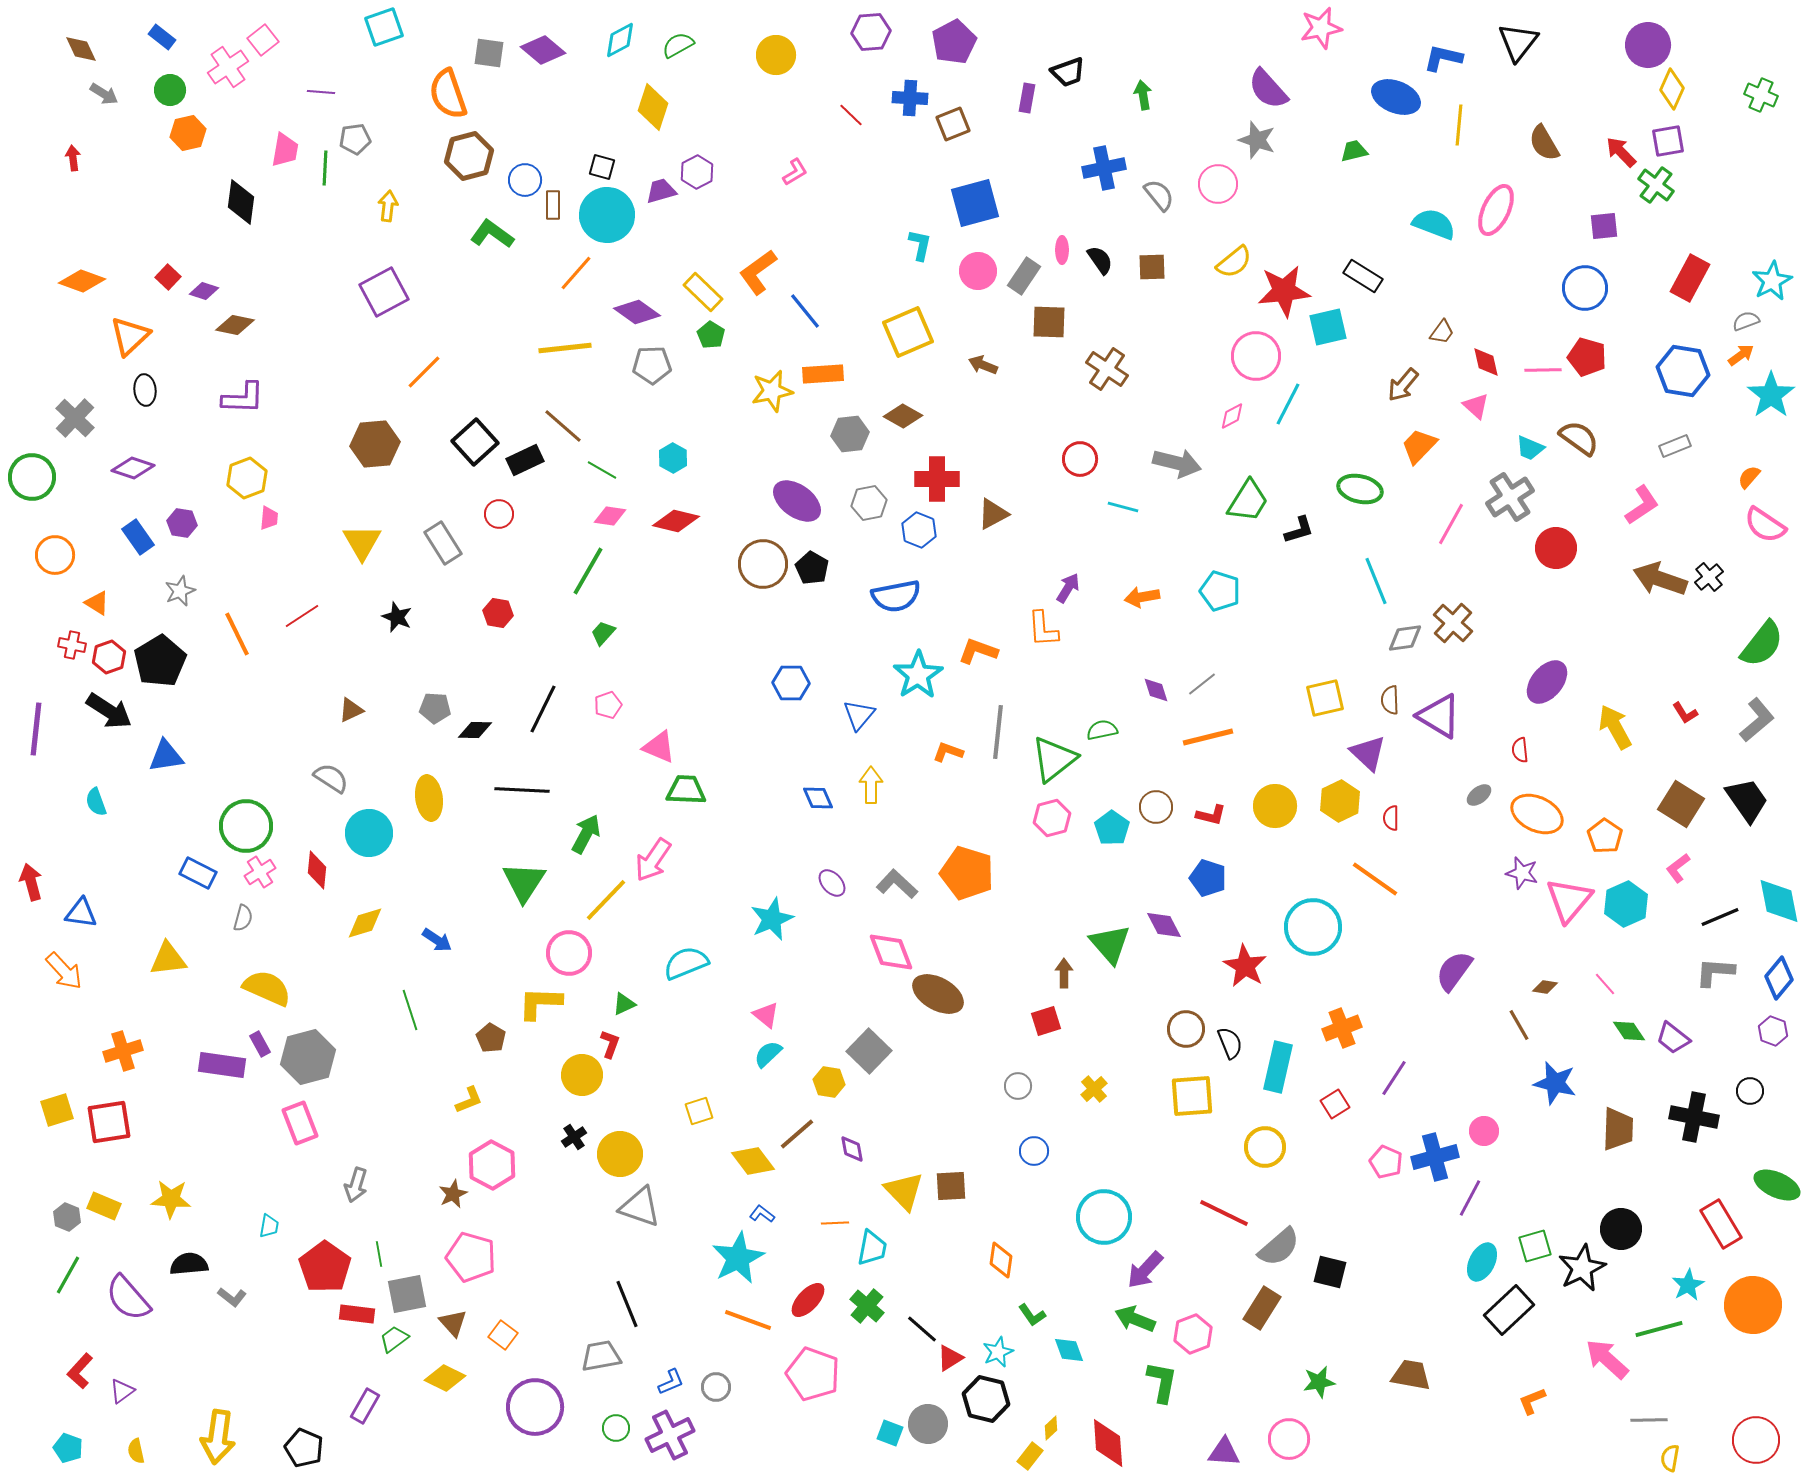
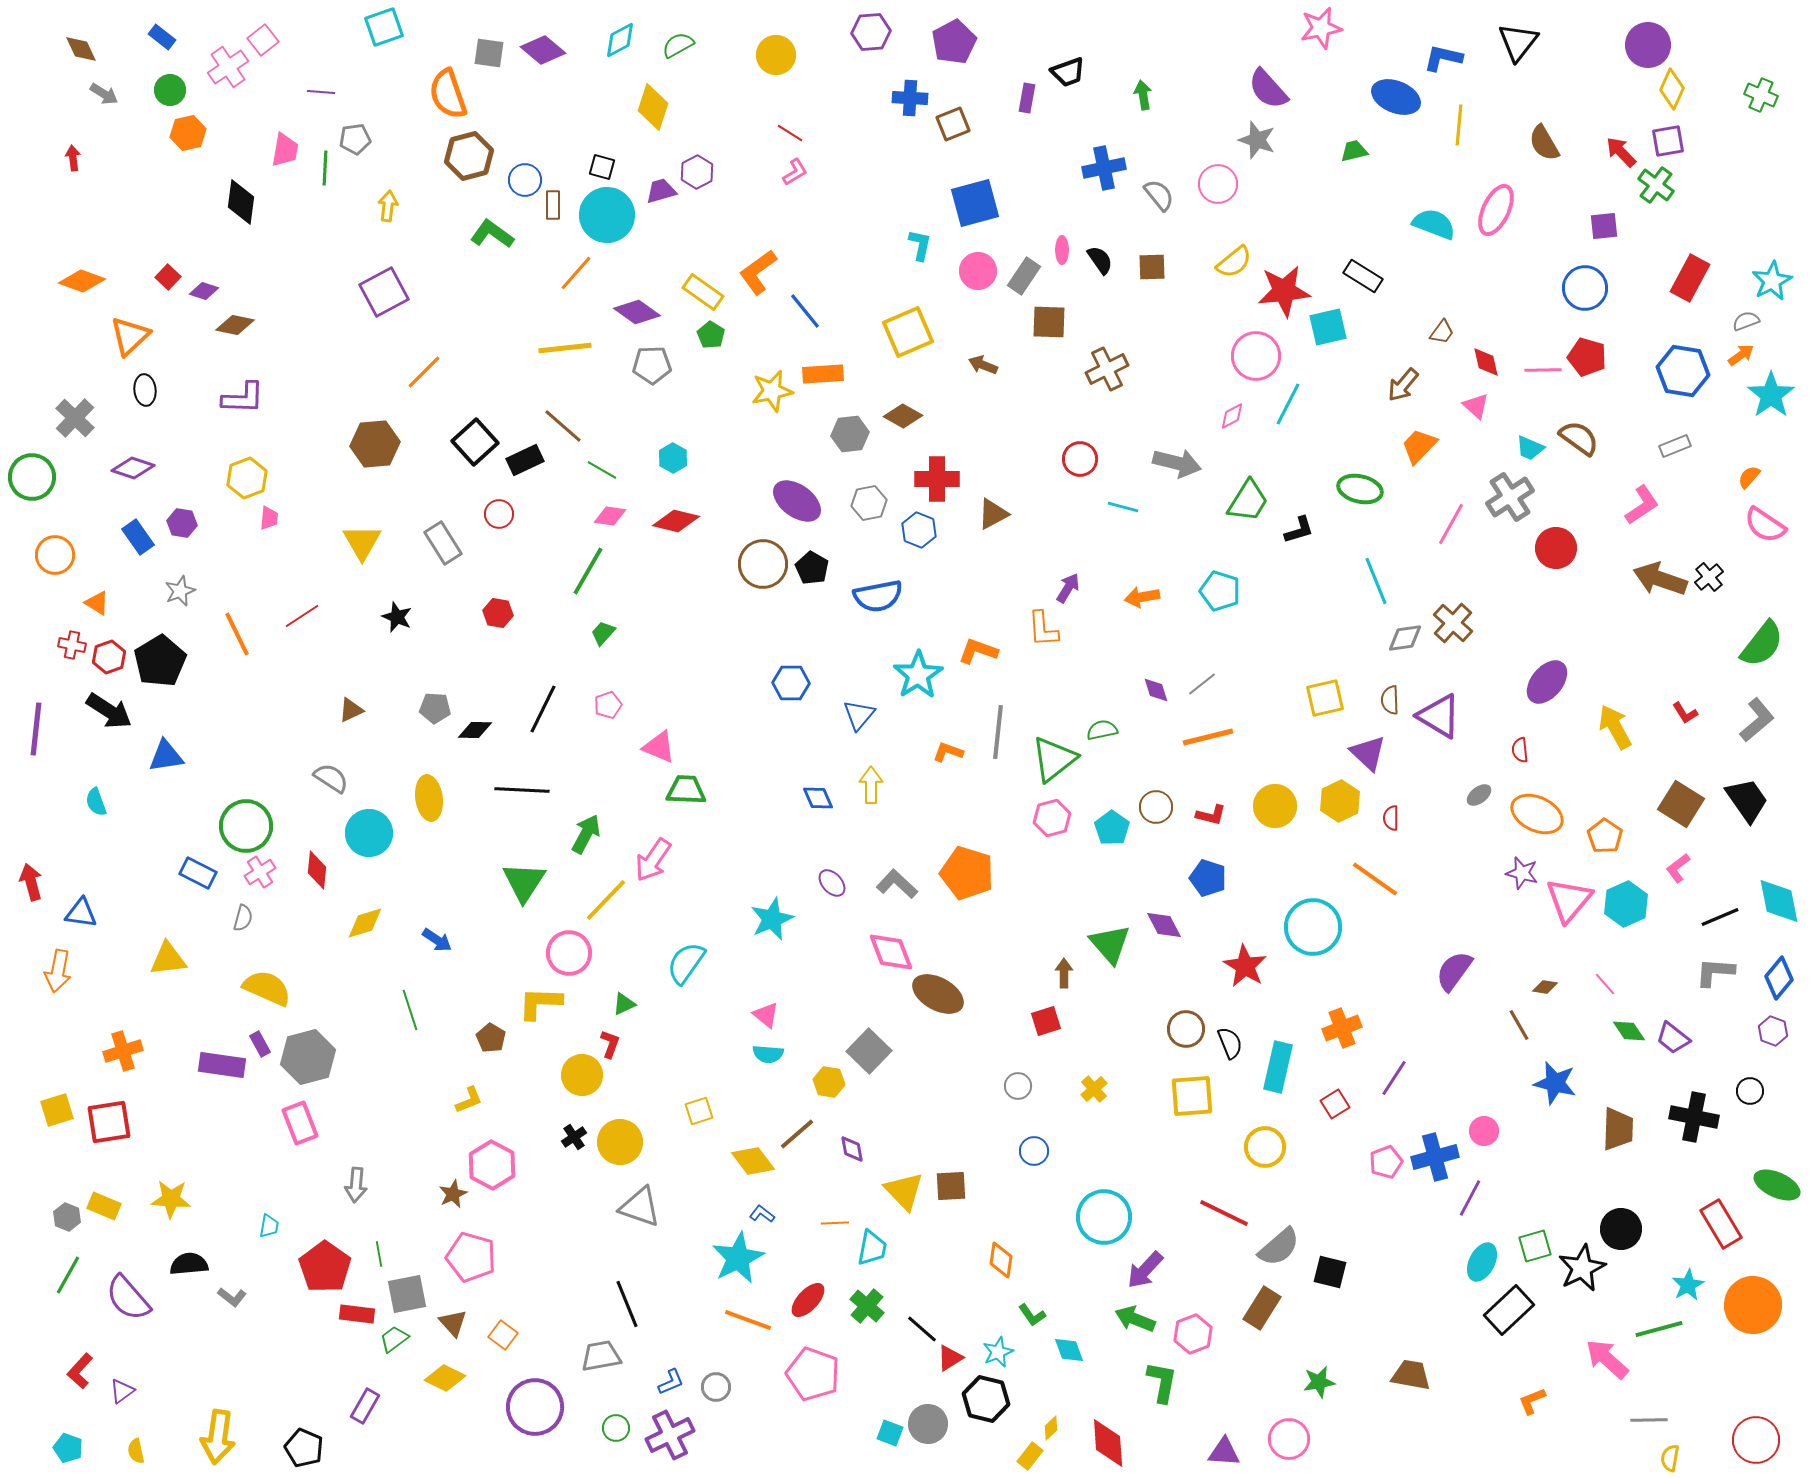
red line at (851, 115): moved 61 px left, 18 px down; rotated 12 degrees counterclockwise
yellow rectangle at (703, 292): rotated 9 degrees counterclockwise
brown cross at (1107, 369): rotated 30 degrees clockwise
blue semicircle at (896, 596): moved 18 px left
cyan semicircle at (686, 963): rotated 33 degrees counterclockwise
orange arrow at (64, 971): moved 6 px left; rotated 54 degrees clockwise
cyan semicircle at (768, 1054): rotated 132 degrees counterclockwise
yellow circle at (620, 1154): moved 12 px up
pink pentagon at (1386, 1162): rotated 28 degrees clockwise
gray arrow at (356, 1185): rotated 12 degrees counterclockwise
